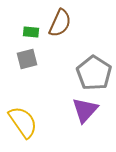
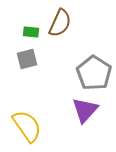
yellow semicircle: moved 4 px right, 4 px down
